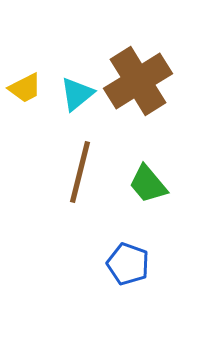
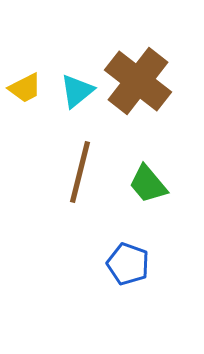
brown cross: rotated 20 degrees counterclockwise
cyan triangle: moved 3 px up
